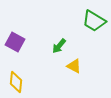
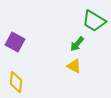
green arrow: moved 18 px right, 2 px up
